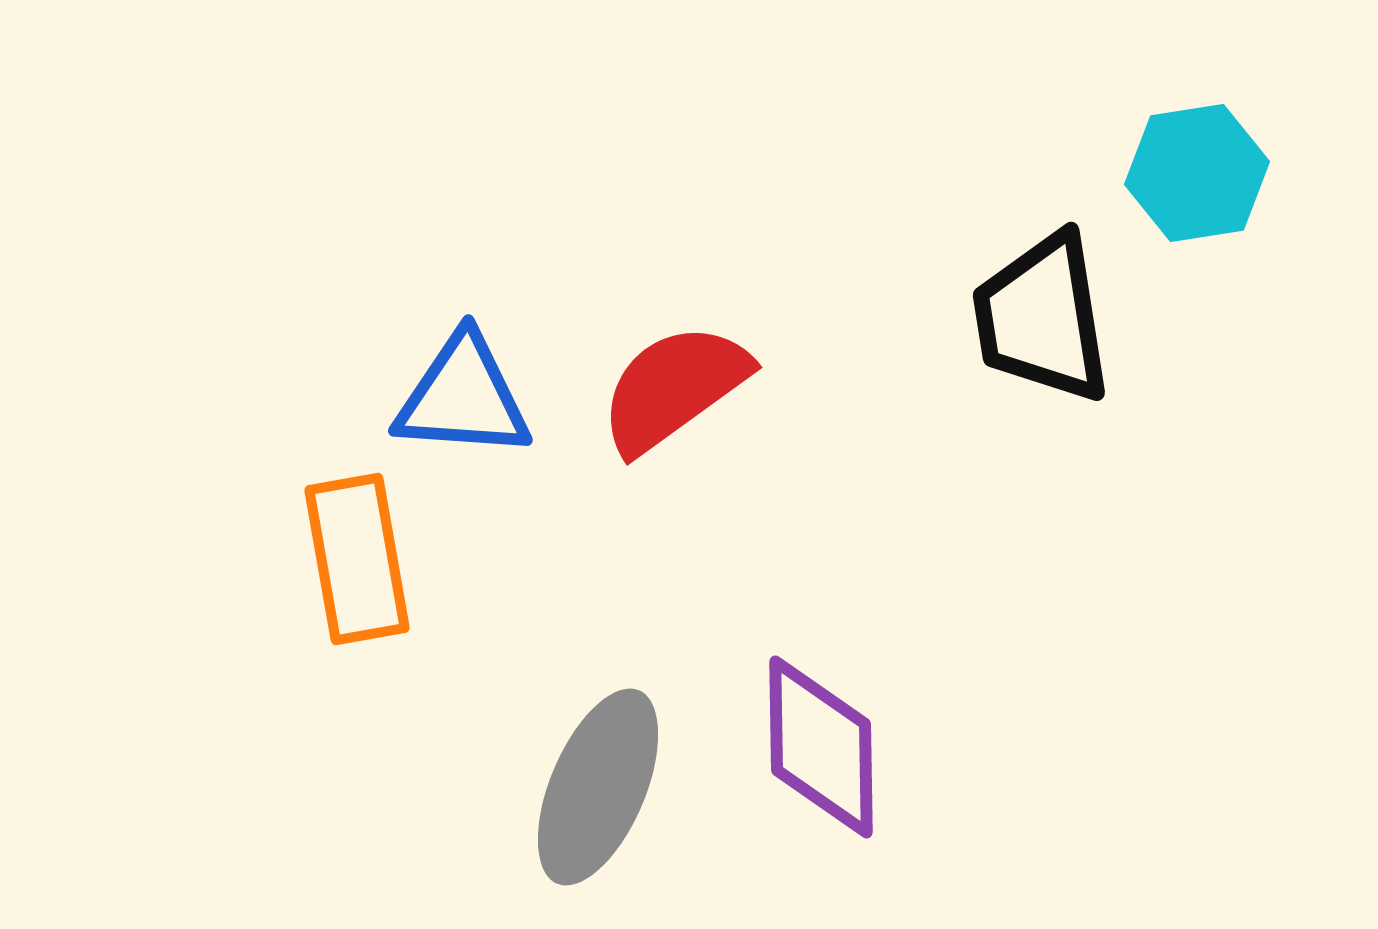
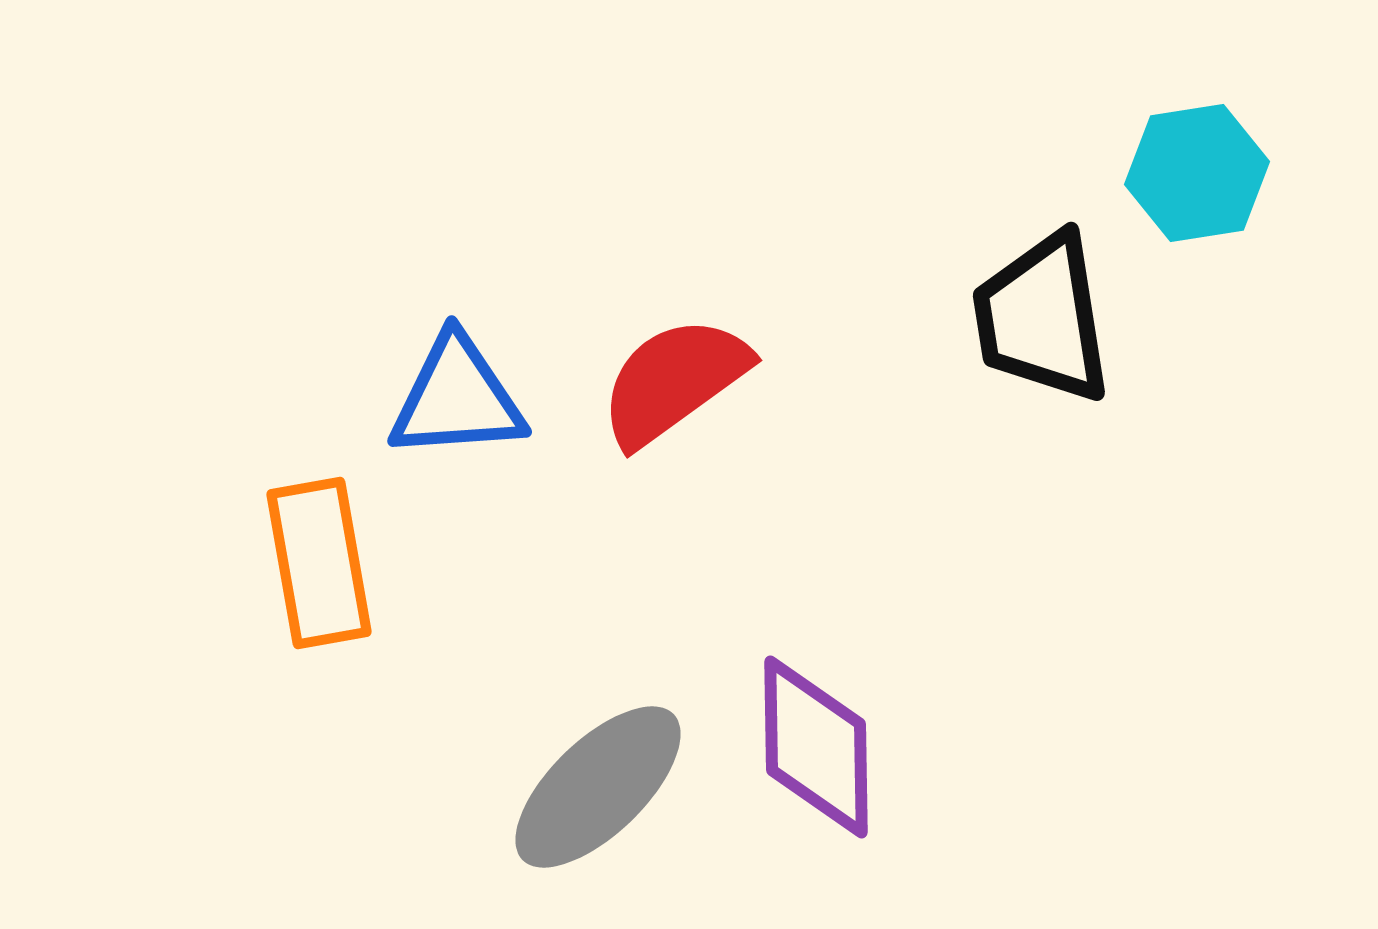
red semicircle: moved 7 px up
blue triangle: moved 6 px left, 1 px down; rotated 8 degrees counterclockwise
orange rectangle: moved 38 px left, 4 px down
purple diamond: moved 5 px left
gray ellipse: rotated 23 degrees clockwise
